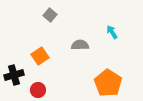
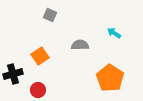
gray square: rotated 16 degrees counterclockwise
cyan arrow: moved 2 px right, 1 px down; rotated 24 degrees counterclockwise
black cross: moved 1 px left, 1 px up
orange pentagon: moved 2 px right, 5 px up
